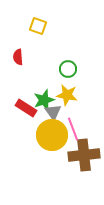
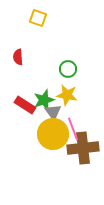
yellow square: moved 8 px up
red rectangle: moved 1 px left, 3 px up
yellow circle: moved 1 px right, 1 px up
brown cross: moved 1 px left, 7 px up
